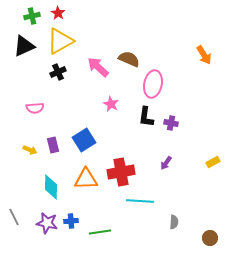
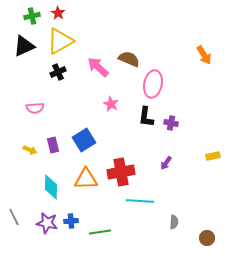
yellow rectangle: moved 6 px up; rotated 16 degrees clockwise
brown circle: moved 3 px left
